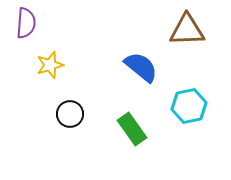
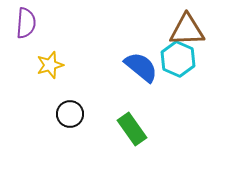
cyan hexagon: moved 11 px left, 47 px up; rotated 24 degrees counterclockwise
